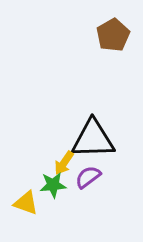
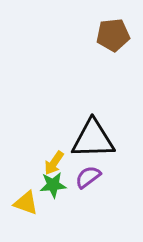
brown pentagon: rotated 24 degrees clockwise
yellow arrow: moved 10 px left
